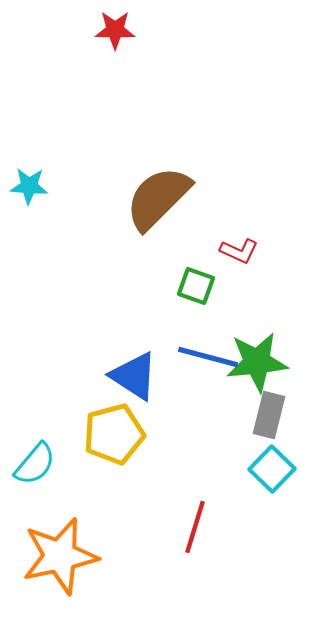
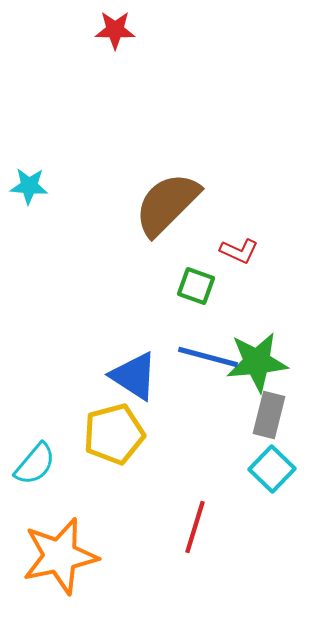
brown semicircle: moved 9 px right, 6 px down
